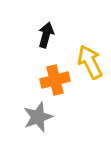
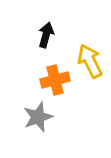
yellow arrow: moved 1 px up
